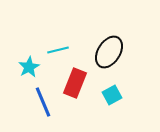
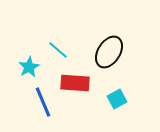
cyan line: rotated 55 degrees clockwise
red rectangle: rotated 72 degrees clockwise
cyan square: moved 5 px right, 4 px down
